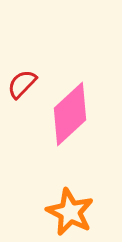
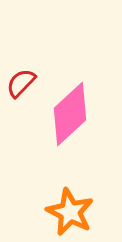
red semicircle: moved 1 px left, 1 px up
